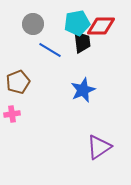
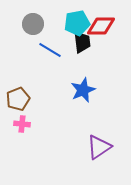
brown pentagon: moved 17 px down
pink cross: moved 10 px right, 10 px down; rotated 14 degrees clockwise
